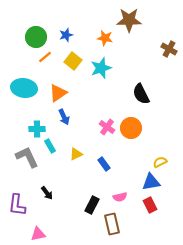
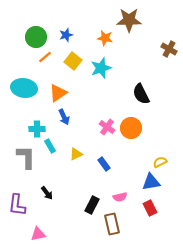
gray L-shape: moved 1 px left; rotated 25 degrees clockwise
red rectangle: moved 3 px down
